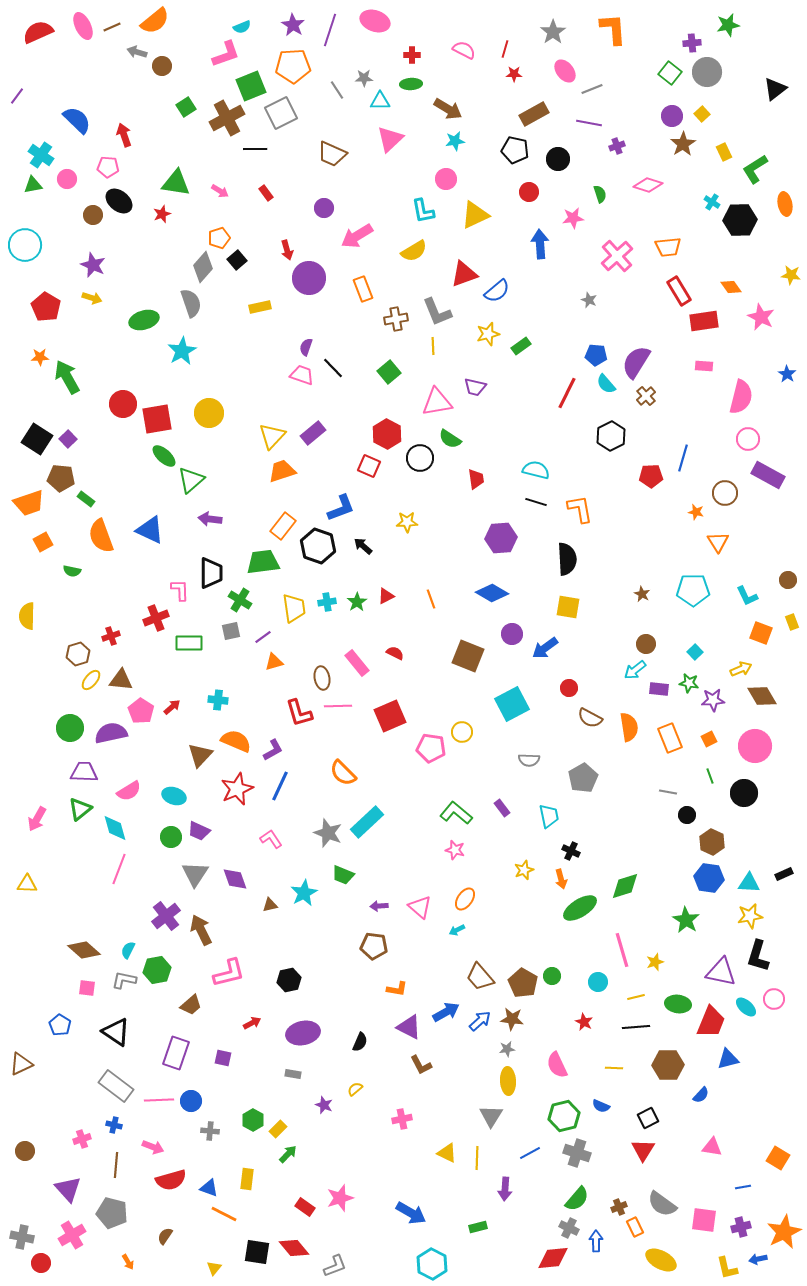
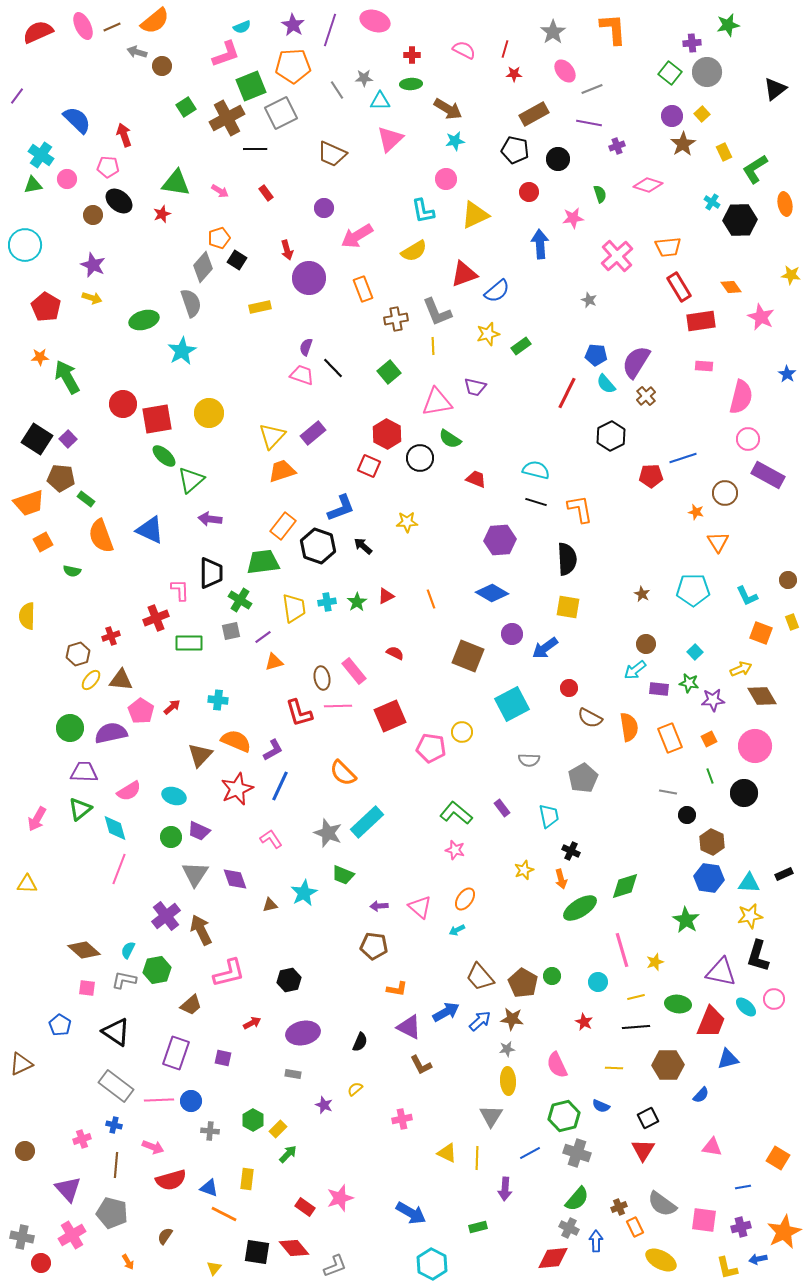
black square at (237, 260): rotated 18 degrees counterclockwise
red rectangle at (679, 291): moved 4 px up
red rectangle at (704, 321): moved 3 px left
blue line at (683, 458): rotated 56 degrees clockwise
red trapezoid at (476, 479): rotated 60 degrees counterclockwise
purple hexagon at (501, 538): moved 1 px left, 2 px down
pink rectangle at (357, 663): moved 3 px left, 8 px down
